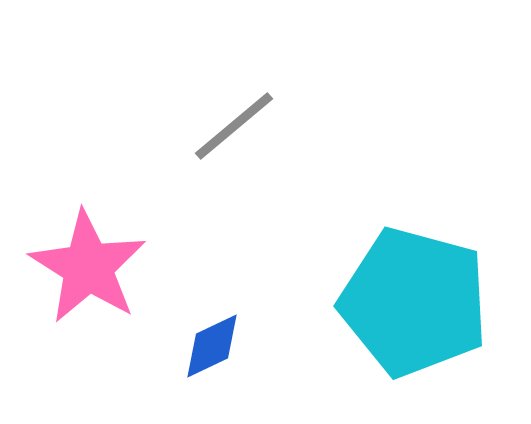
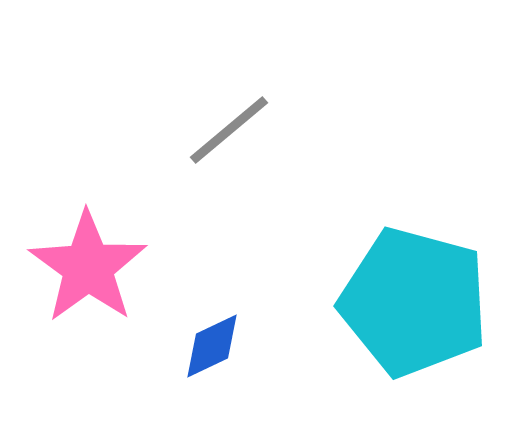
gray line: moved 5 px left, 4 px down
pink star: rotated 4 degrees clockwise
